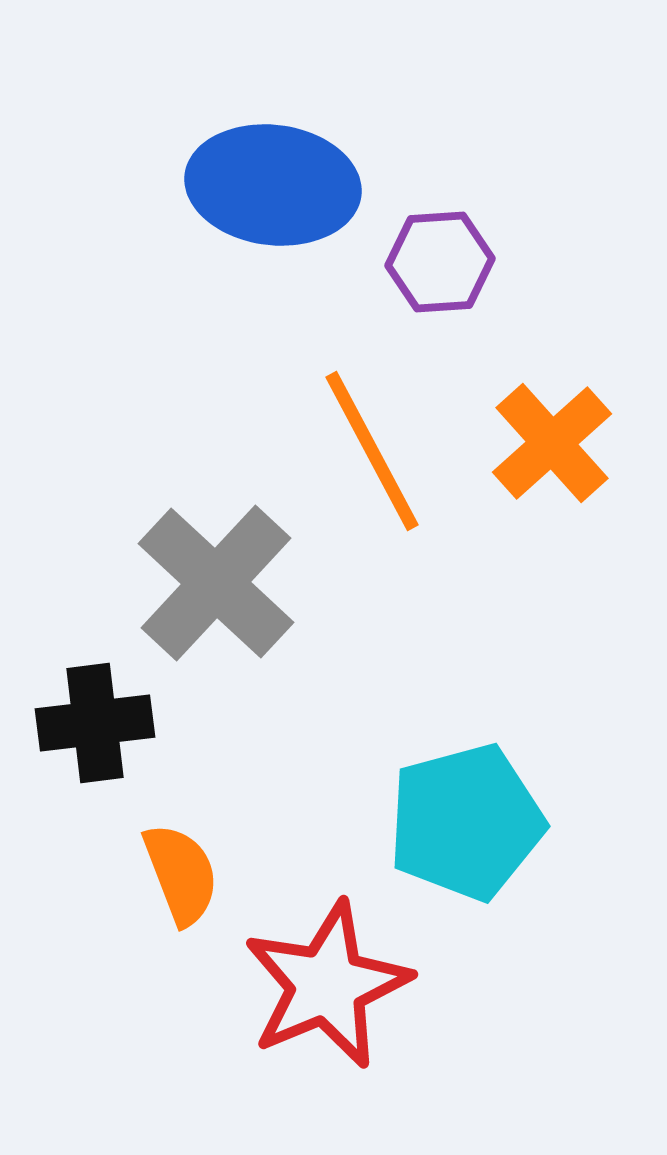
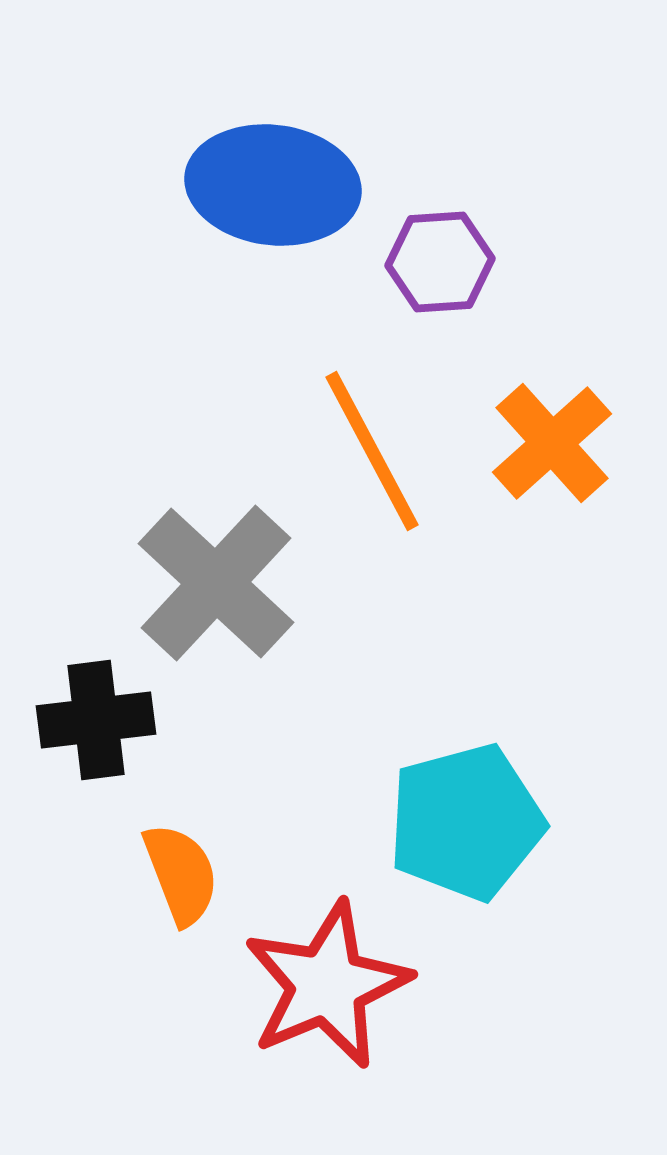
black cross: moved 1 px right, 3 px up
